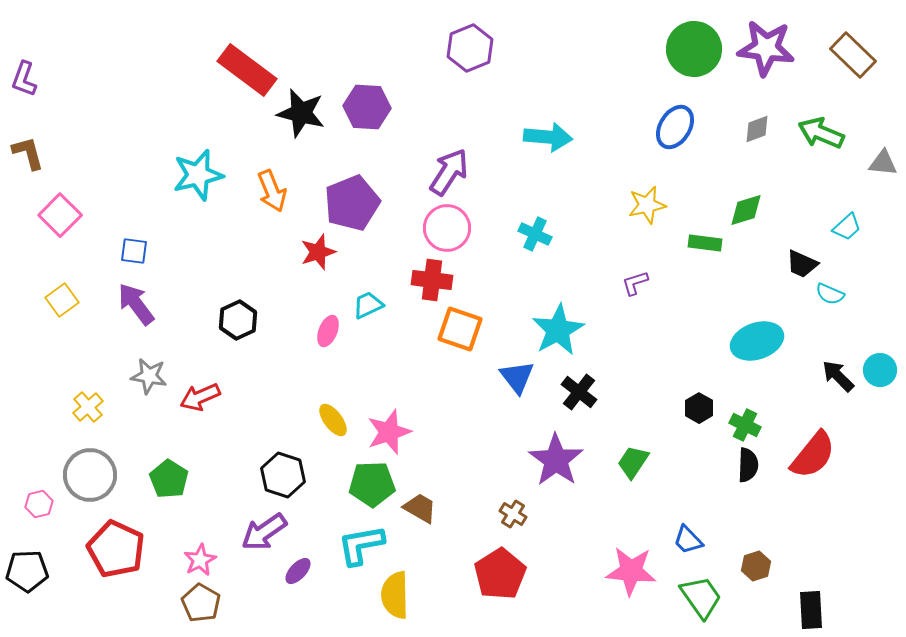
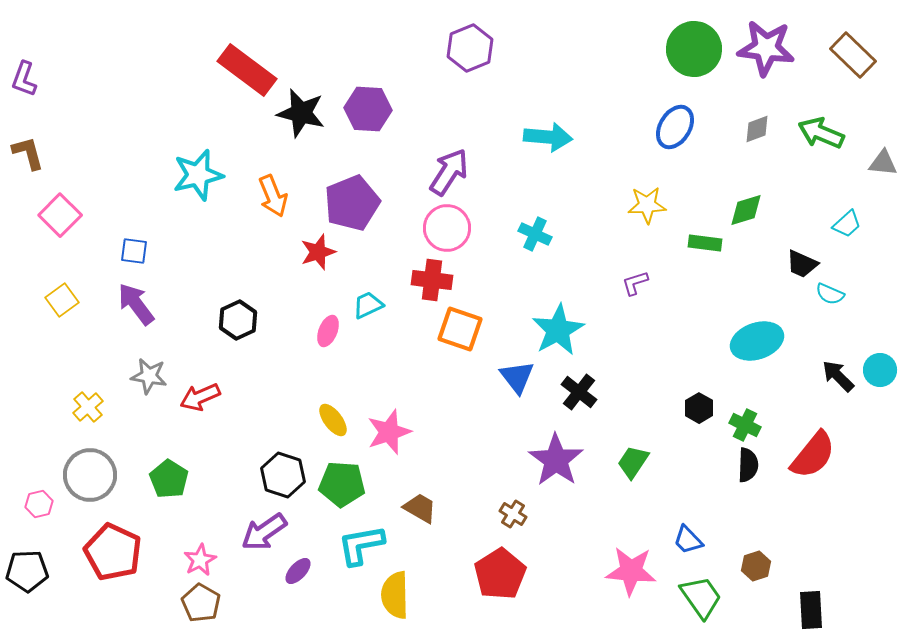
purple hexagon at (367, 107): moved 1 px right, 2 px down
orange arrow at (272, 191): moved 1 px right, 5 px down
yellow star at (647, 205): rotated 9 degrees clockwise
cyan trapezoid at (847, 227): moved 3 px up
green pentagon at (372, 484): moved 30 px left; rotated 6 degrees clockwise
red pentagon at (116, 549): moved 3 px left, 3 px down
